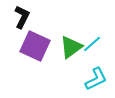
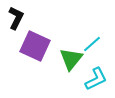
black L-shape: moved 6 px left, 1 px down
green triangle: moved 12 px down; rotated 15 degrees counterclockwise
